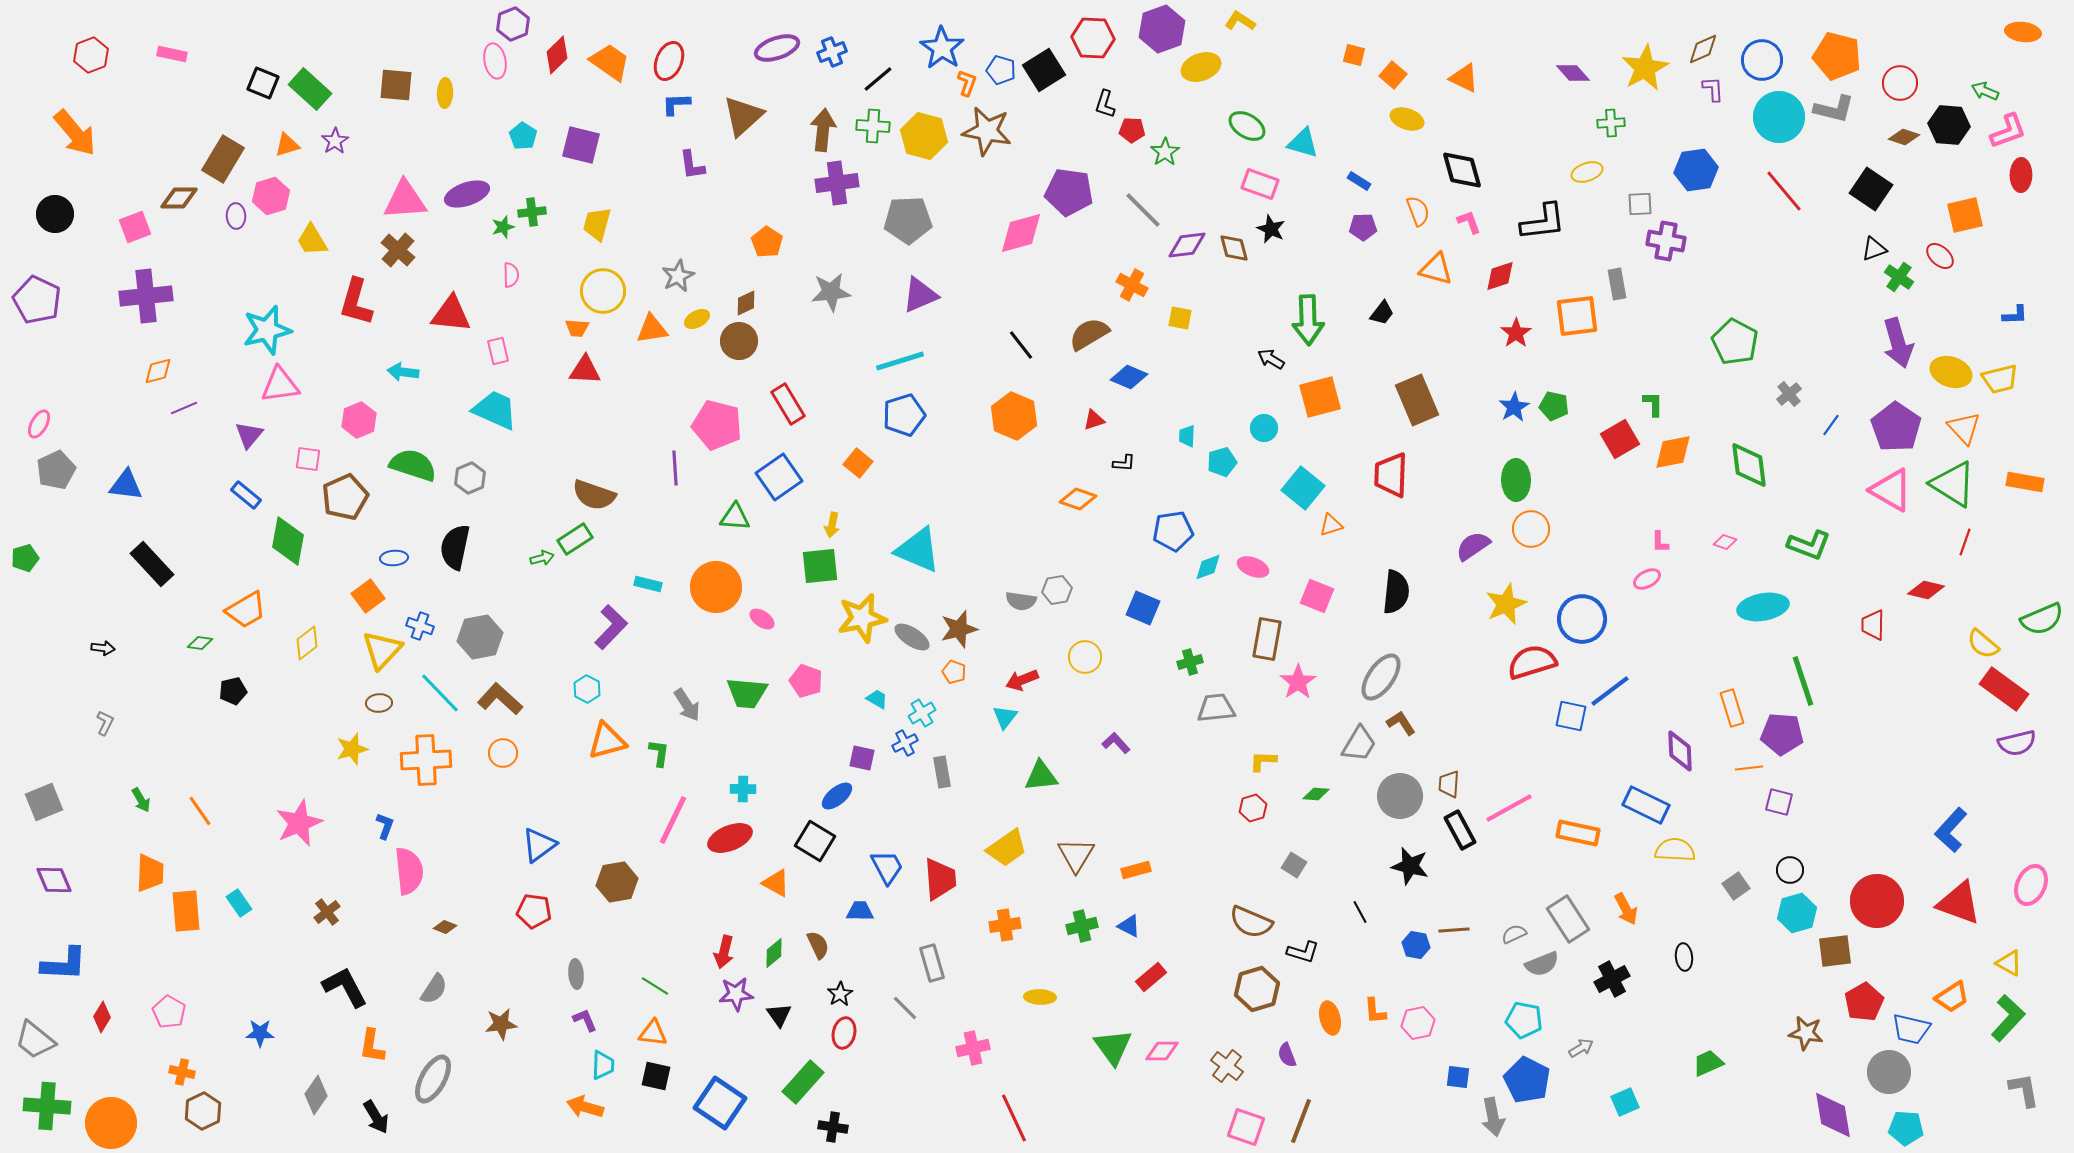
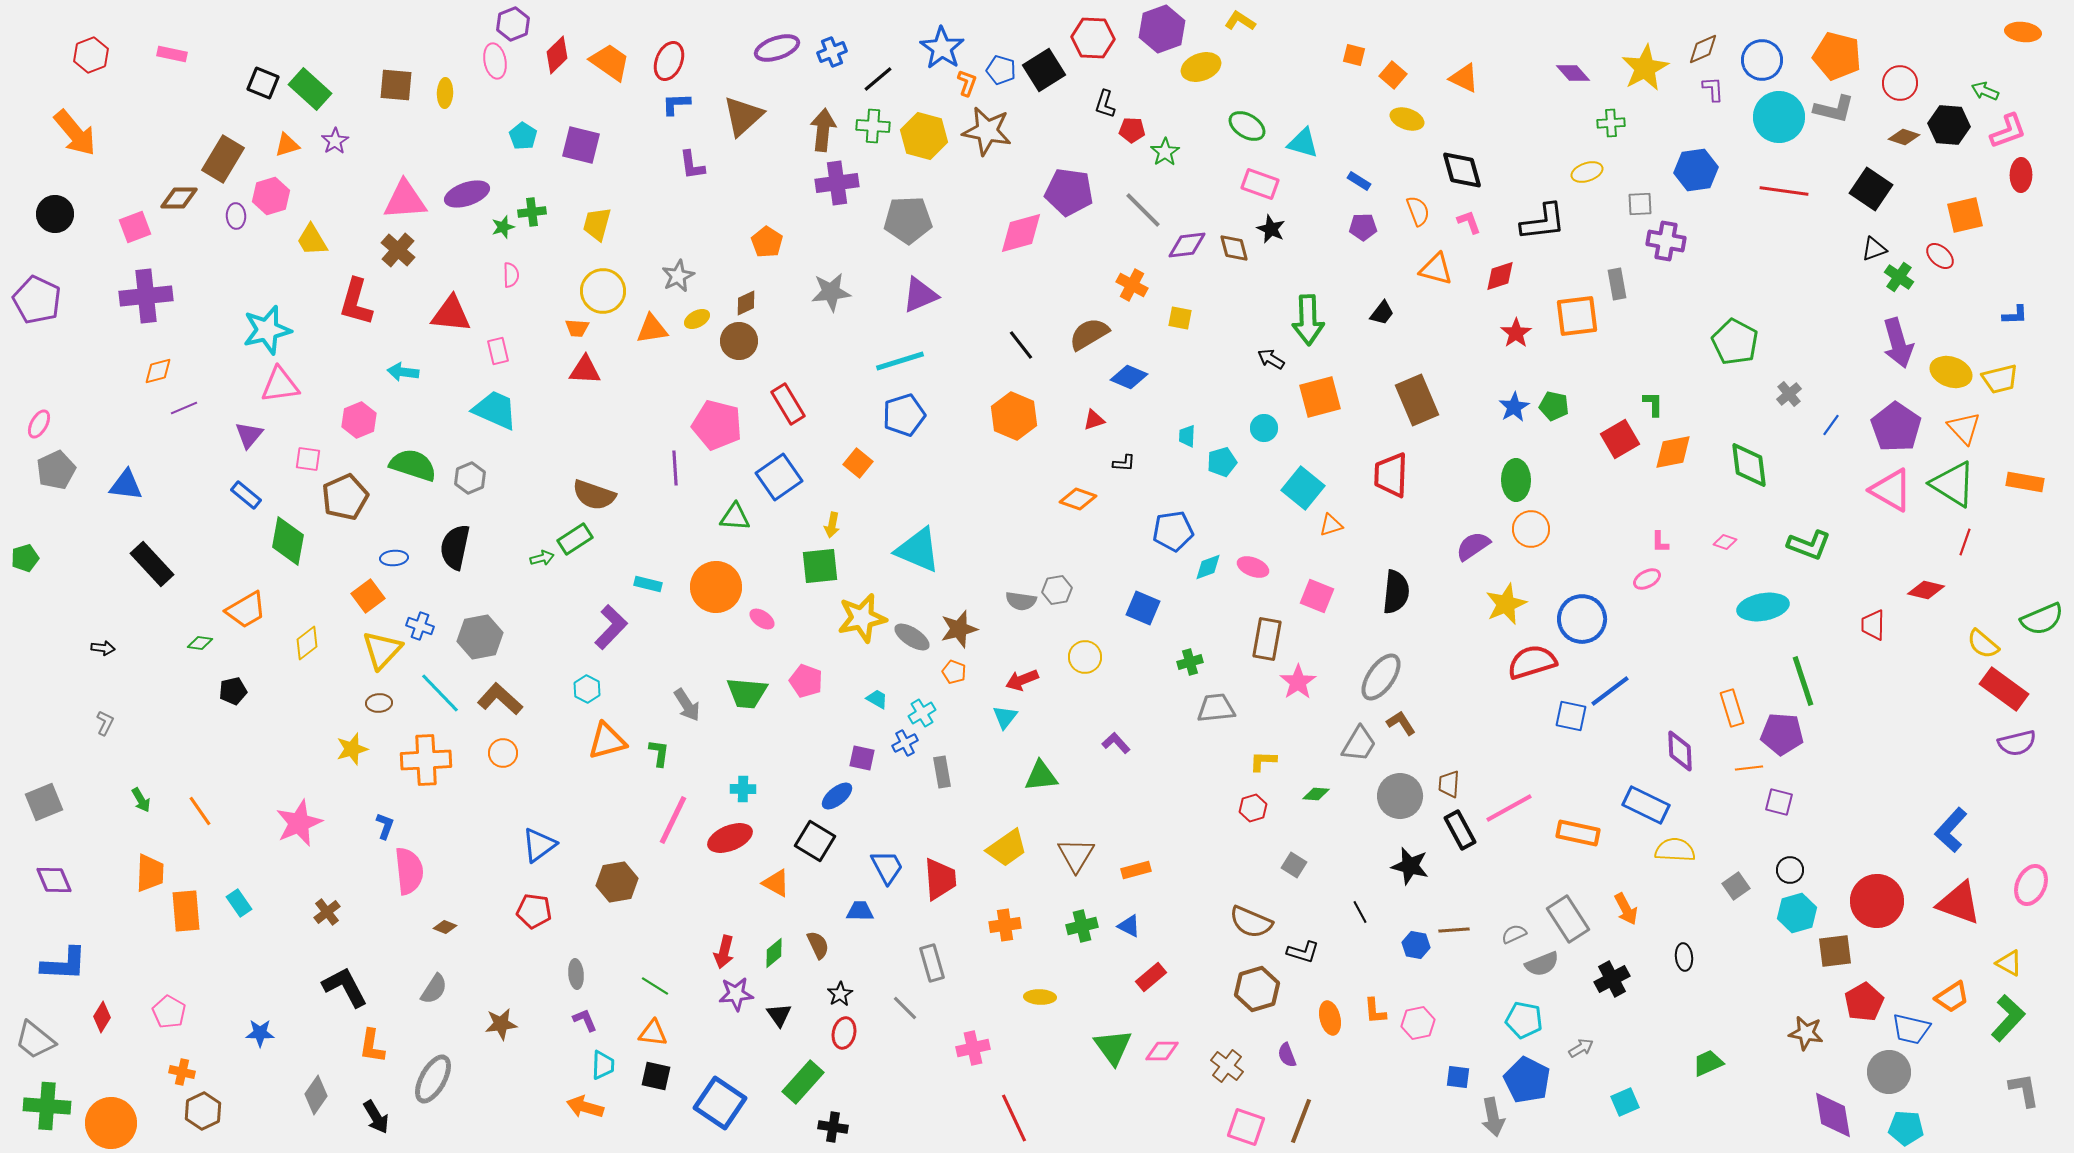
red line at (1784, 191): rotated 42 degrees counterclockwise
